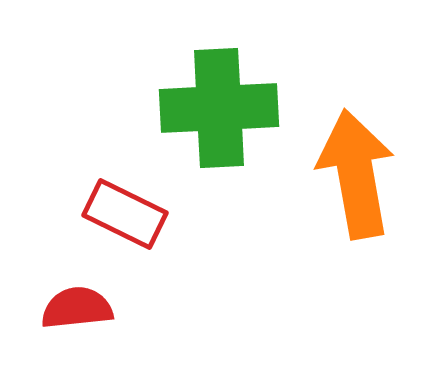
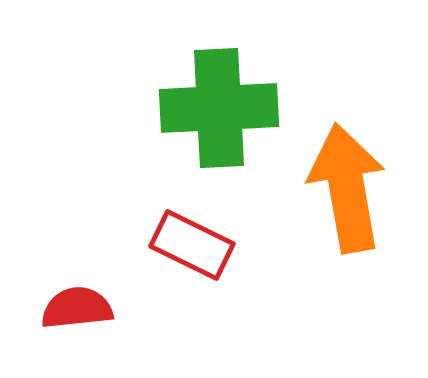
orange arrow: moved 9 px left, 14 px down
red rectangle: moved 67 px right, 31 px down
